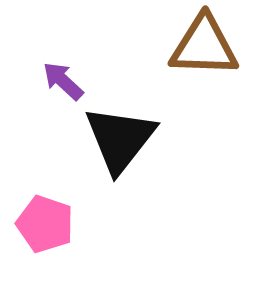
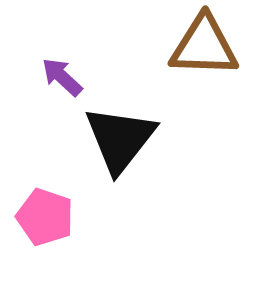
purple arrow: moved 1 px left, 4 px up
pink pentagon: moved 7 px up
